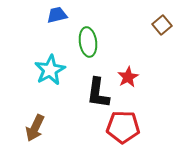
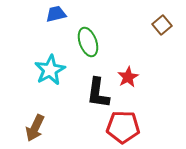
blue trapezoid: moved 1 px left, 1 px up
green ellipse: rotated 12 degrees counterclockwise
